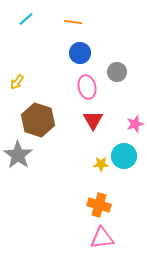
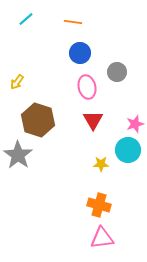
cyan circle: moved 4 px right, 6 px up
